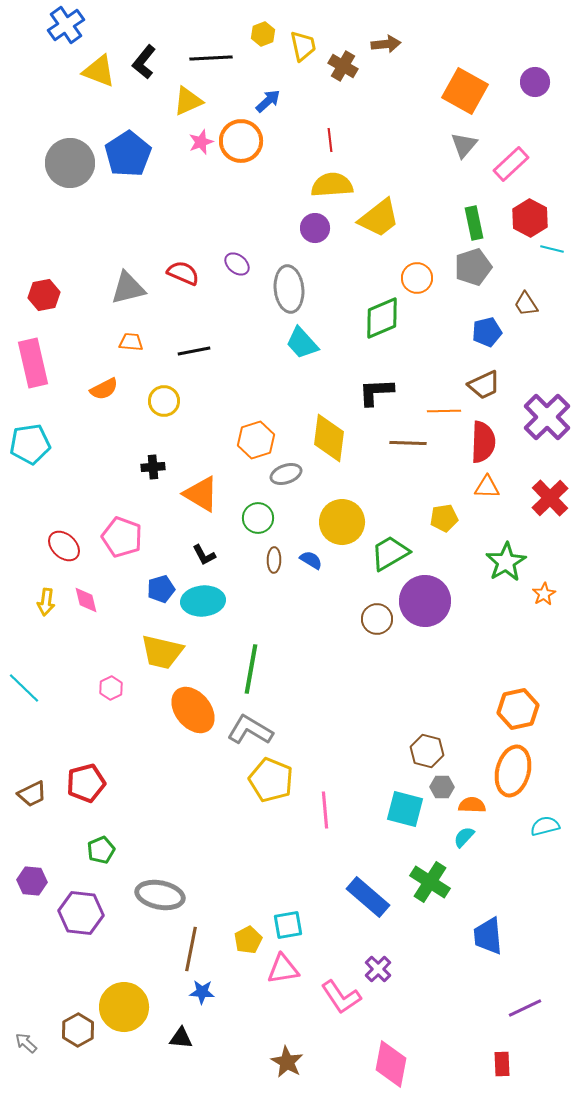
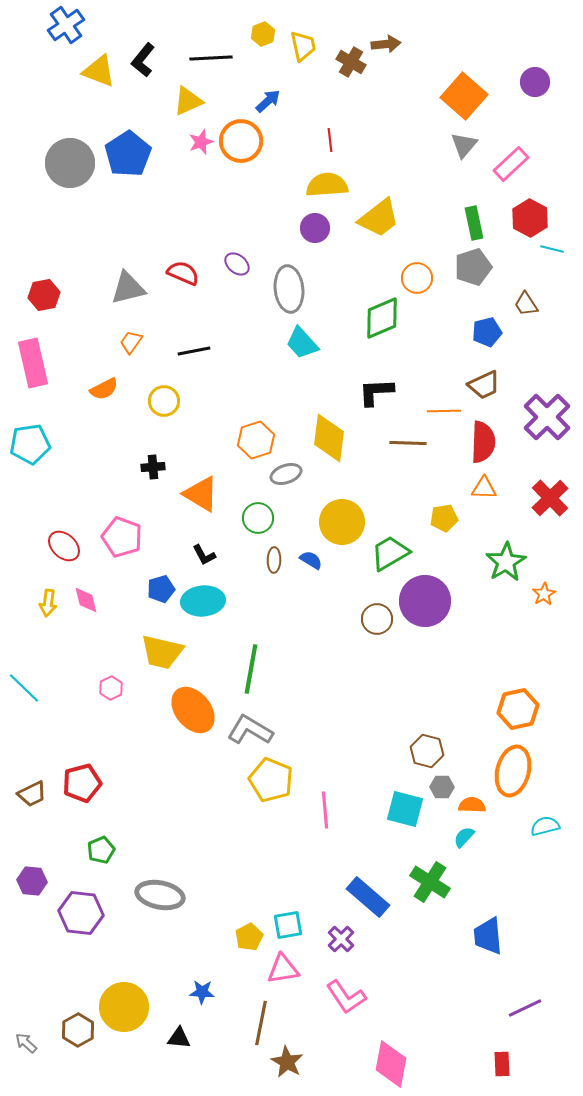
black L-shape at (144, 62): moved 1 px left, 2 px up
brown cross at (343, 66): moved 8 px right, 4 px up
orange square at (465, 91): moved 1 px left, 5 px down; rotated 12 degrees clockwise
yellow semicircle at (332, 185): moved 5 px left
orange trapezoid at (131, 342): rotated 60 degrees counterclockwise
orange triangle at (487, 487): moved 3 px left, 1 px down
yellow arrow at (46, 602): moved 2 px right, 1 px down
red pentagon at (86, 783): moved 4 px left
yellow pentagon at (248, 940): moved 1 px right, 3 px up
brown line at (191, 949): moved 70 px right, 74 px down
purple cross at (378, 969): moved 37 px left, 30 px up
pink L-shape at (341, 997): moved 5 px right
black triangle at (181, 1038): moved 2 px left
